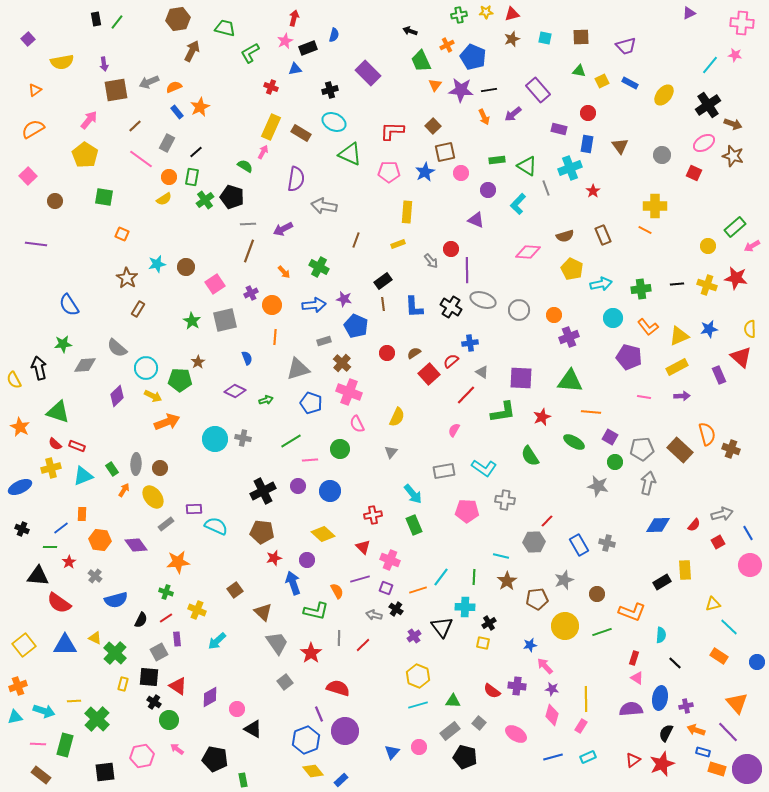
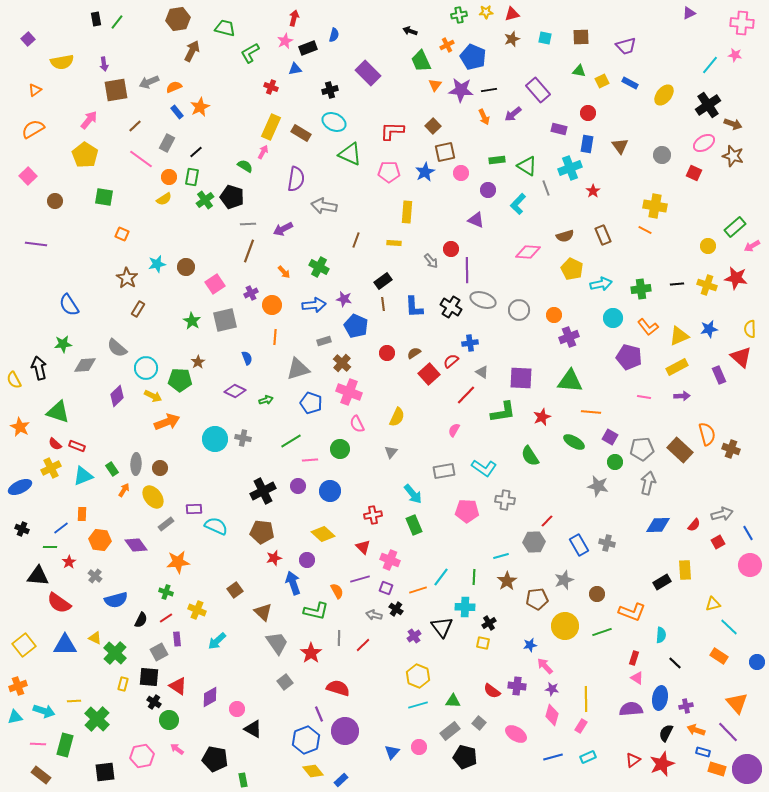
yellow cross at (655, 206): rotated 10 degrees clockwise
yellow rectangle at (398, 244): moved 4 px left, 1 px up; rotated 24 degrees clockwise
yellow cross at (51, 468): rotated 12 degrees counterclockwise
cyan line at (501, 556): rotated 28 degrees counterclockwise
